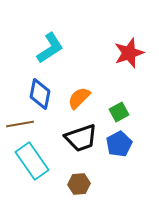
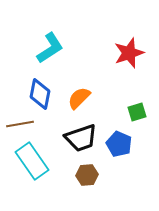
green square: moved 18 px right; rotated 12 degrees clockwise
blue pentagon: rotated 20 degrees counterclockwise
brown hexagon: moved 8 px right, 9 px up
